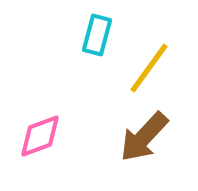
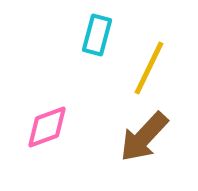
yellow line: rotated 10 degrees counterclockwise
pink diamond: moved 7 px right, 9 px up
